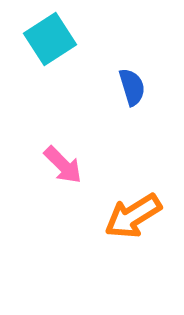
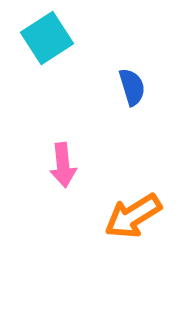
cyan square: moved 3 px left, 1 px up
pink arrow: rotated 39 degrees clockwise
